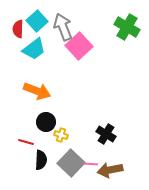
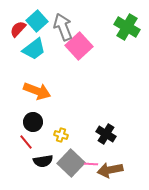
red semicircle: rotated 42 degrees clockwise
black circle: moved 13 px left
red line: rotated 35 degrees clockwise
black semicircle: moved 2 px right, 1 px down; rotated 78 degrees clockwise
